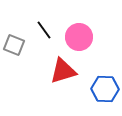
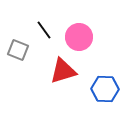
gray square: moved 4 px right, 5 px down
